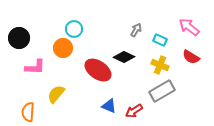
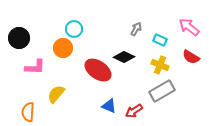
gray arrow: moved 1 px up
